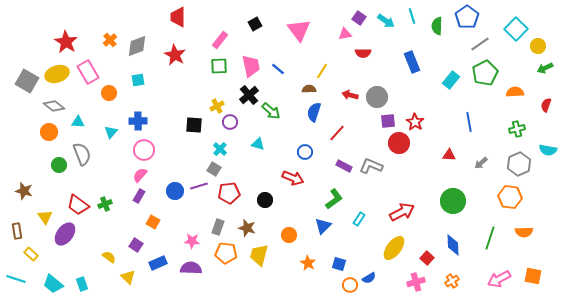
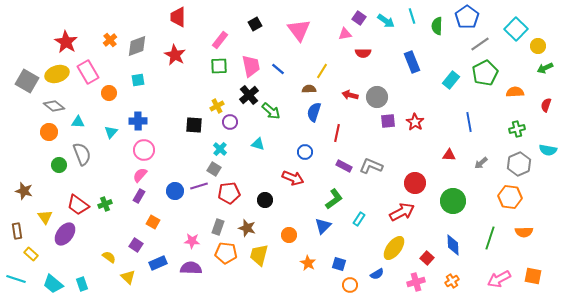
red line at (337, 133): rotated 30 degrees counterclockwise
red circle at (399, 143): moved 16 px right, 40 px down
blue semicircle at (369, 278): moved 8 px right, 4 px up
